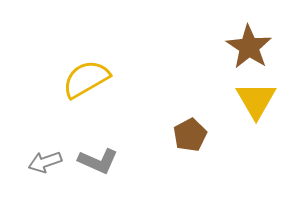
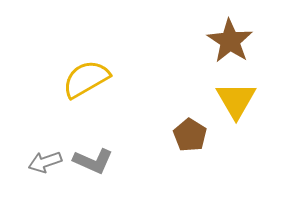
brown star: moved 19 px left, 6 px up
yellow triangle: moved 20 px left
brown pentagon: rotated 12 degrees counterclockwise
gray L-shape: moved 5 px left
